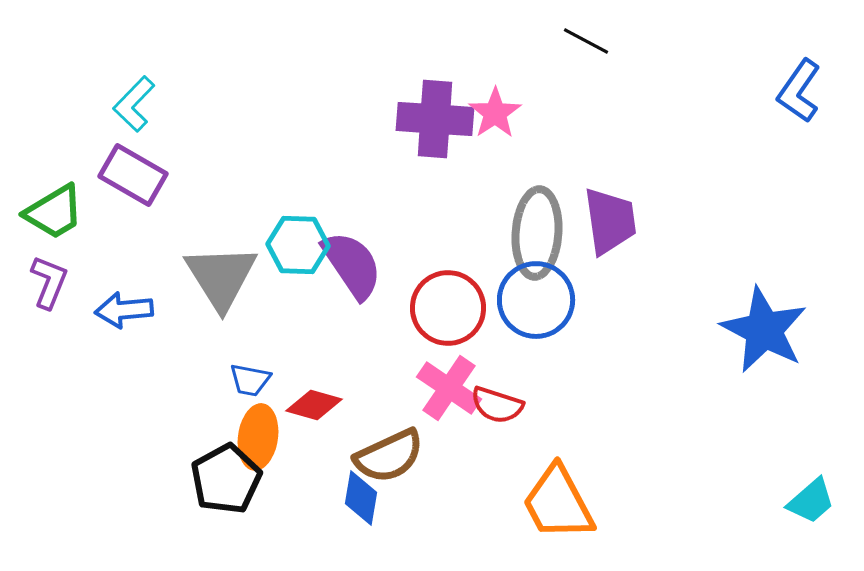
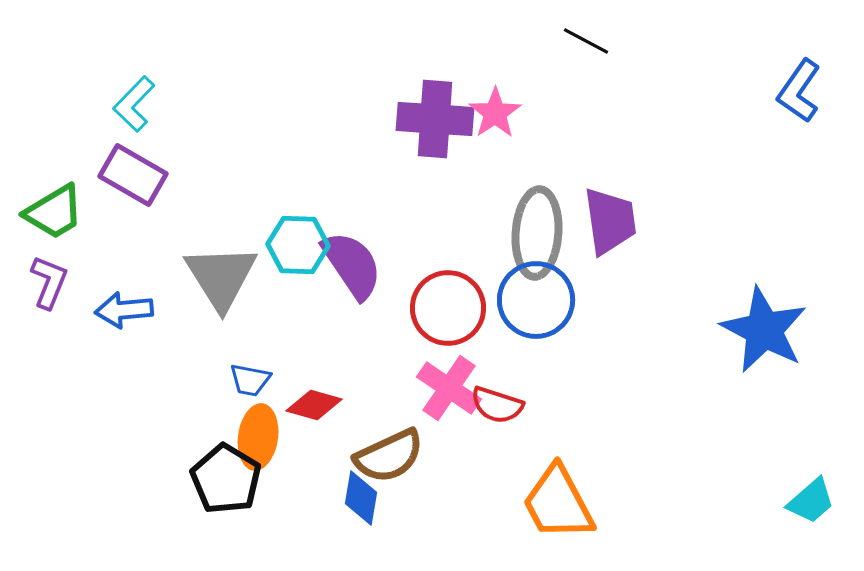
black pentagon: rotated 12 degrees counterclockwise
